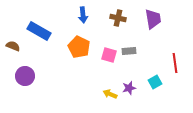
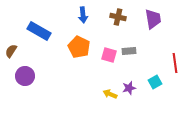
brown cross: moved 1 px up
brown semicircle: moved 2 px left, 5 px down; rotated 80 degrees counterclockwise
